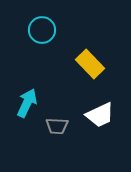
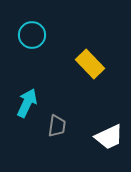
cyan circle: moved 10 px left, 5 px down
white trapezoid: moved 9 px right, 22 px down
gray trapezoid: rotated 85 degrees counterclockwise
